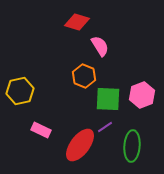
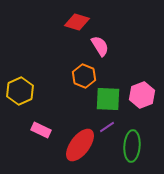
yellow hexagon: rotated 12 degrees counterclockwise
purple line: moved 2 px right
